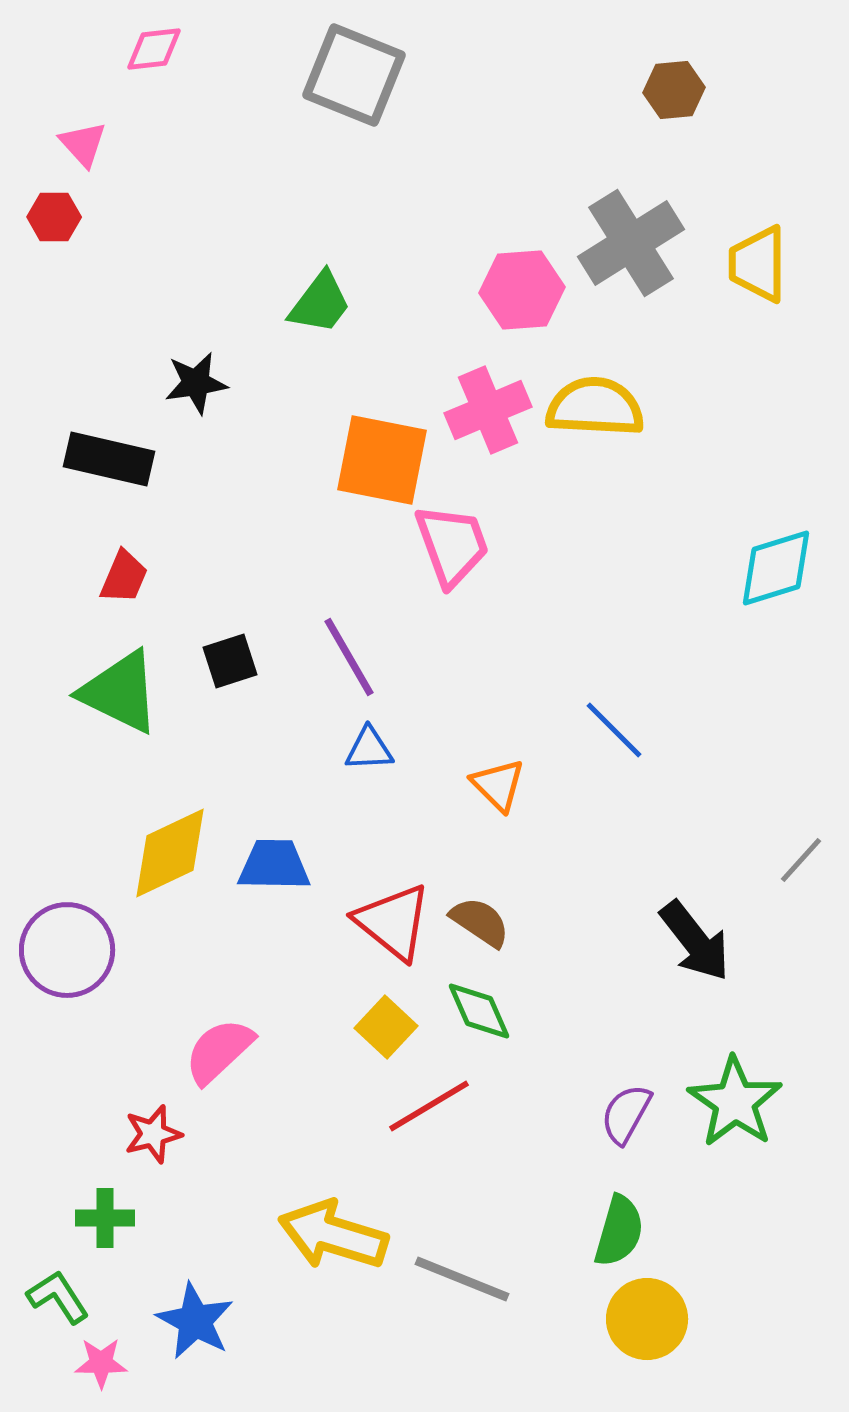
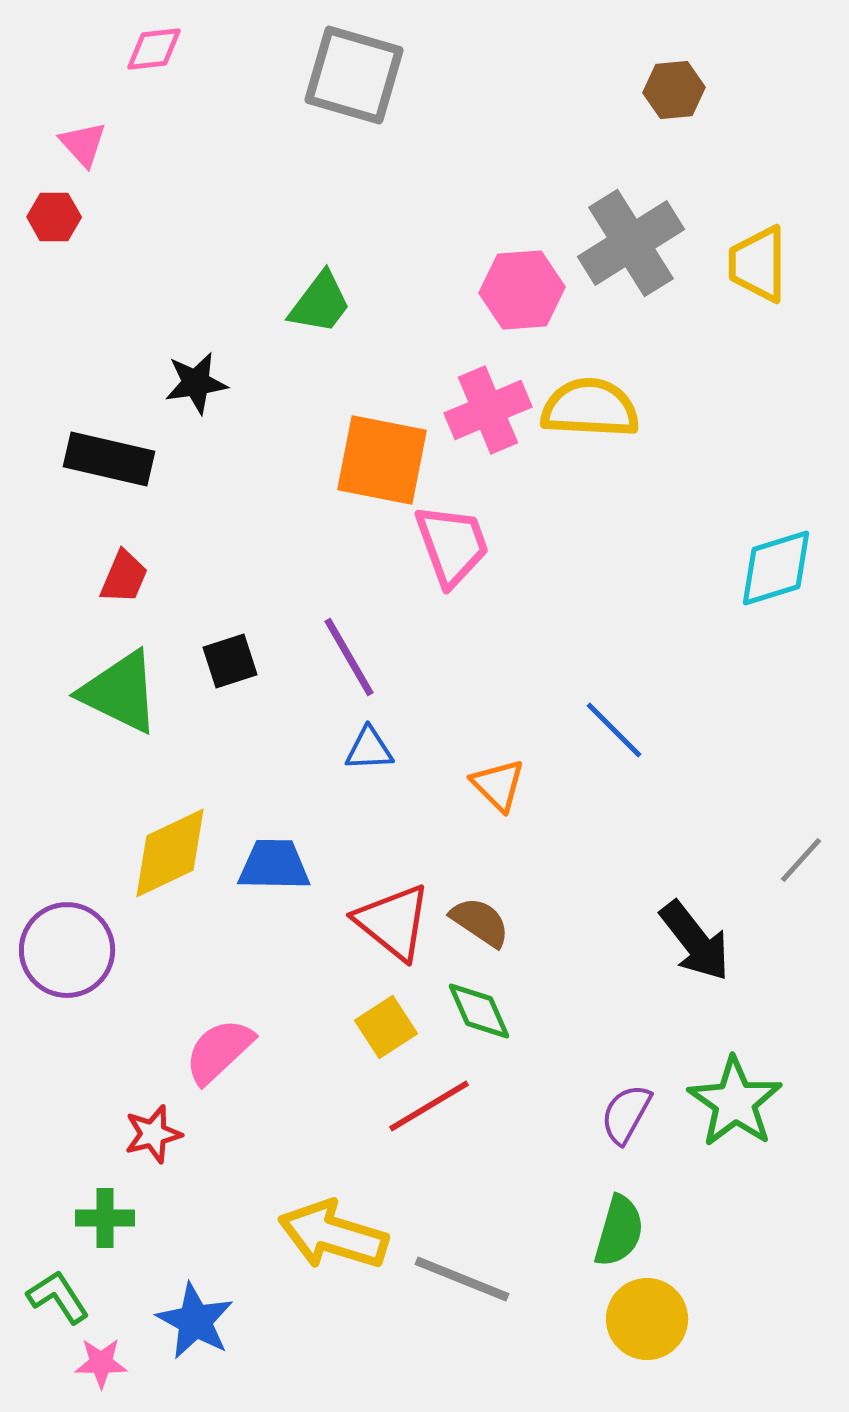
gray square at (354, 75): rotated 6 degrees counterclockwise
yellow semicircle at (595, 407): moved 5 px left, 1 px down
yellow square at (386, 1027): rotated 14 degrees clockwise
